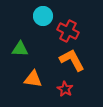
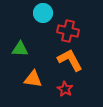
cyan circle: moved 3 px up
red cross: rotated 15 degrees counterclockwise
orange L-shape: moved 2 px left
